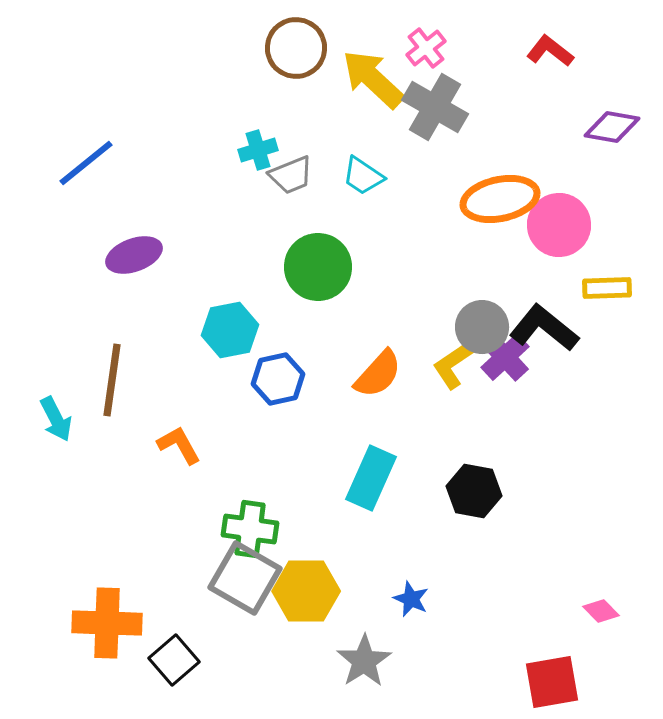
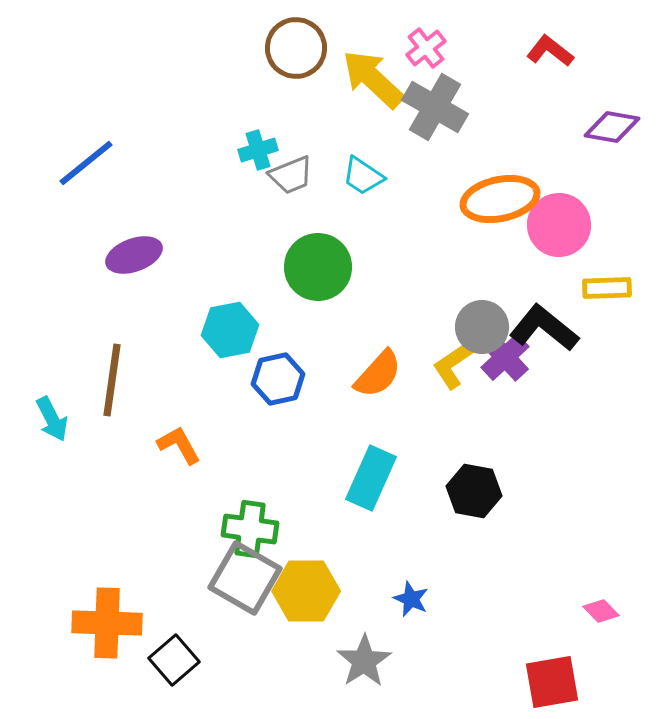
cyan arrow: moved 4 px left
